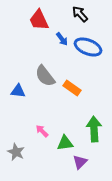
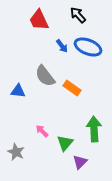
black arrow: moved 2 px left, 1 px down
blue arrow: moved 7 px down
green triangle: rotated 42 degrees counterclockwise
